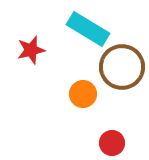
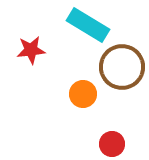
cyan rectangle: moved 4 px up
red star: rotated 8 degrees clockwise
red circle: moved 1 px down
